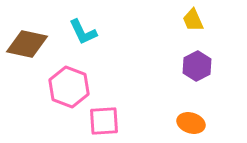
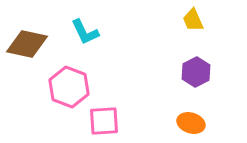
cyan L-shape: moved 2 px right
purple hexagon: moved 1 px left, 6 px down
